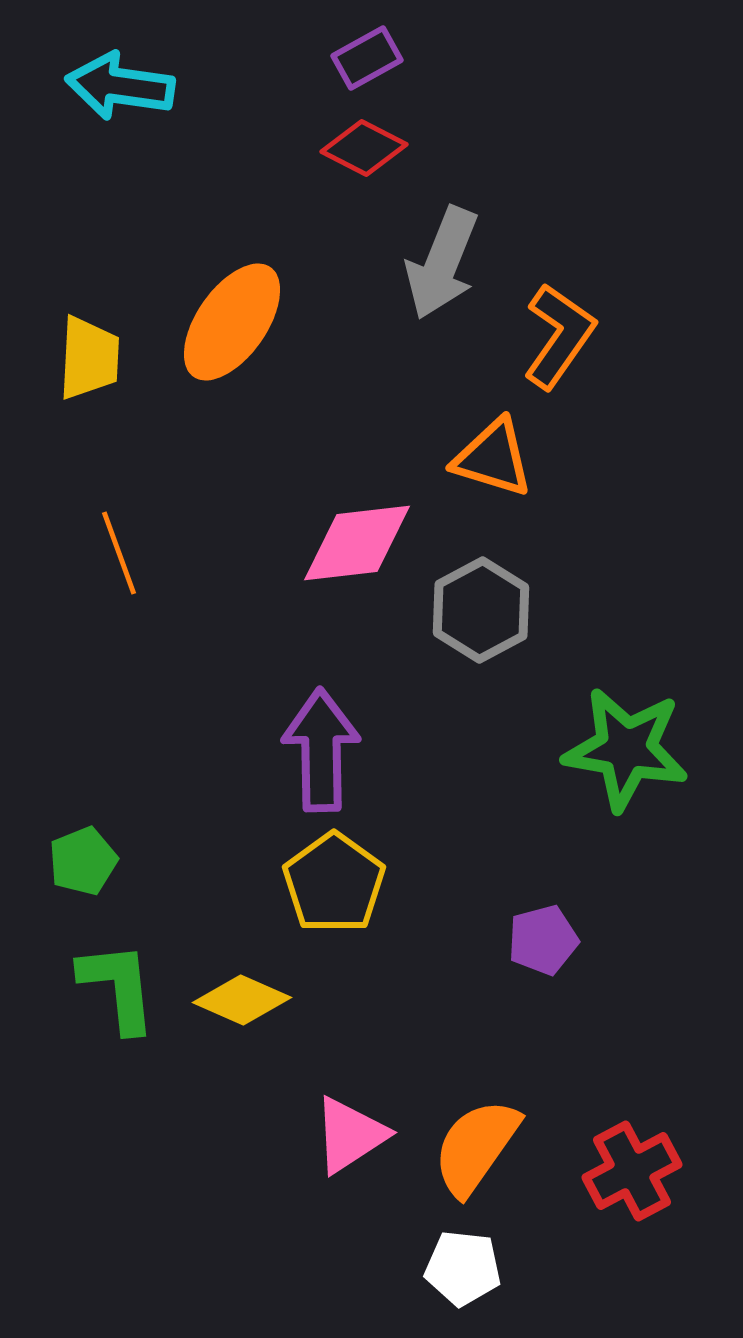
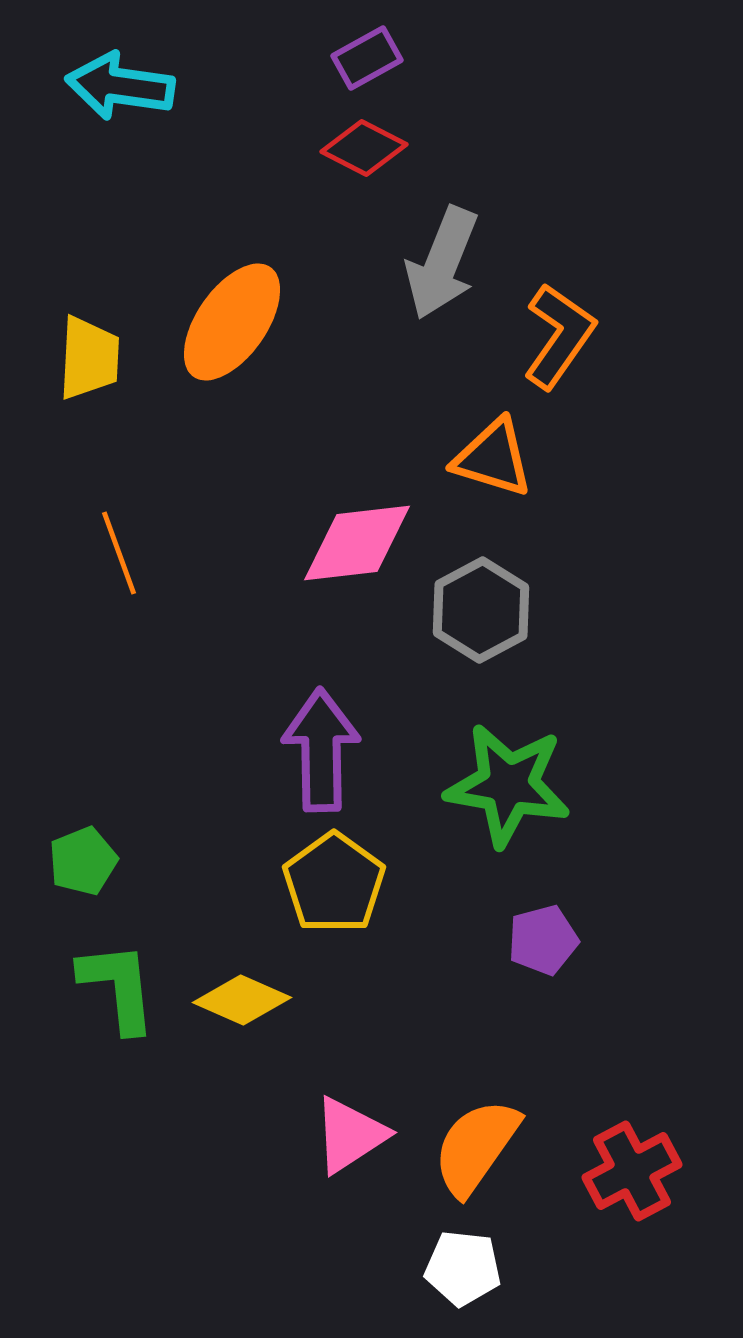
green star: moved 118 px left, 36 px down
